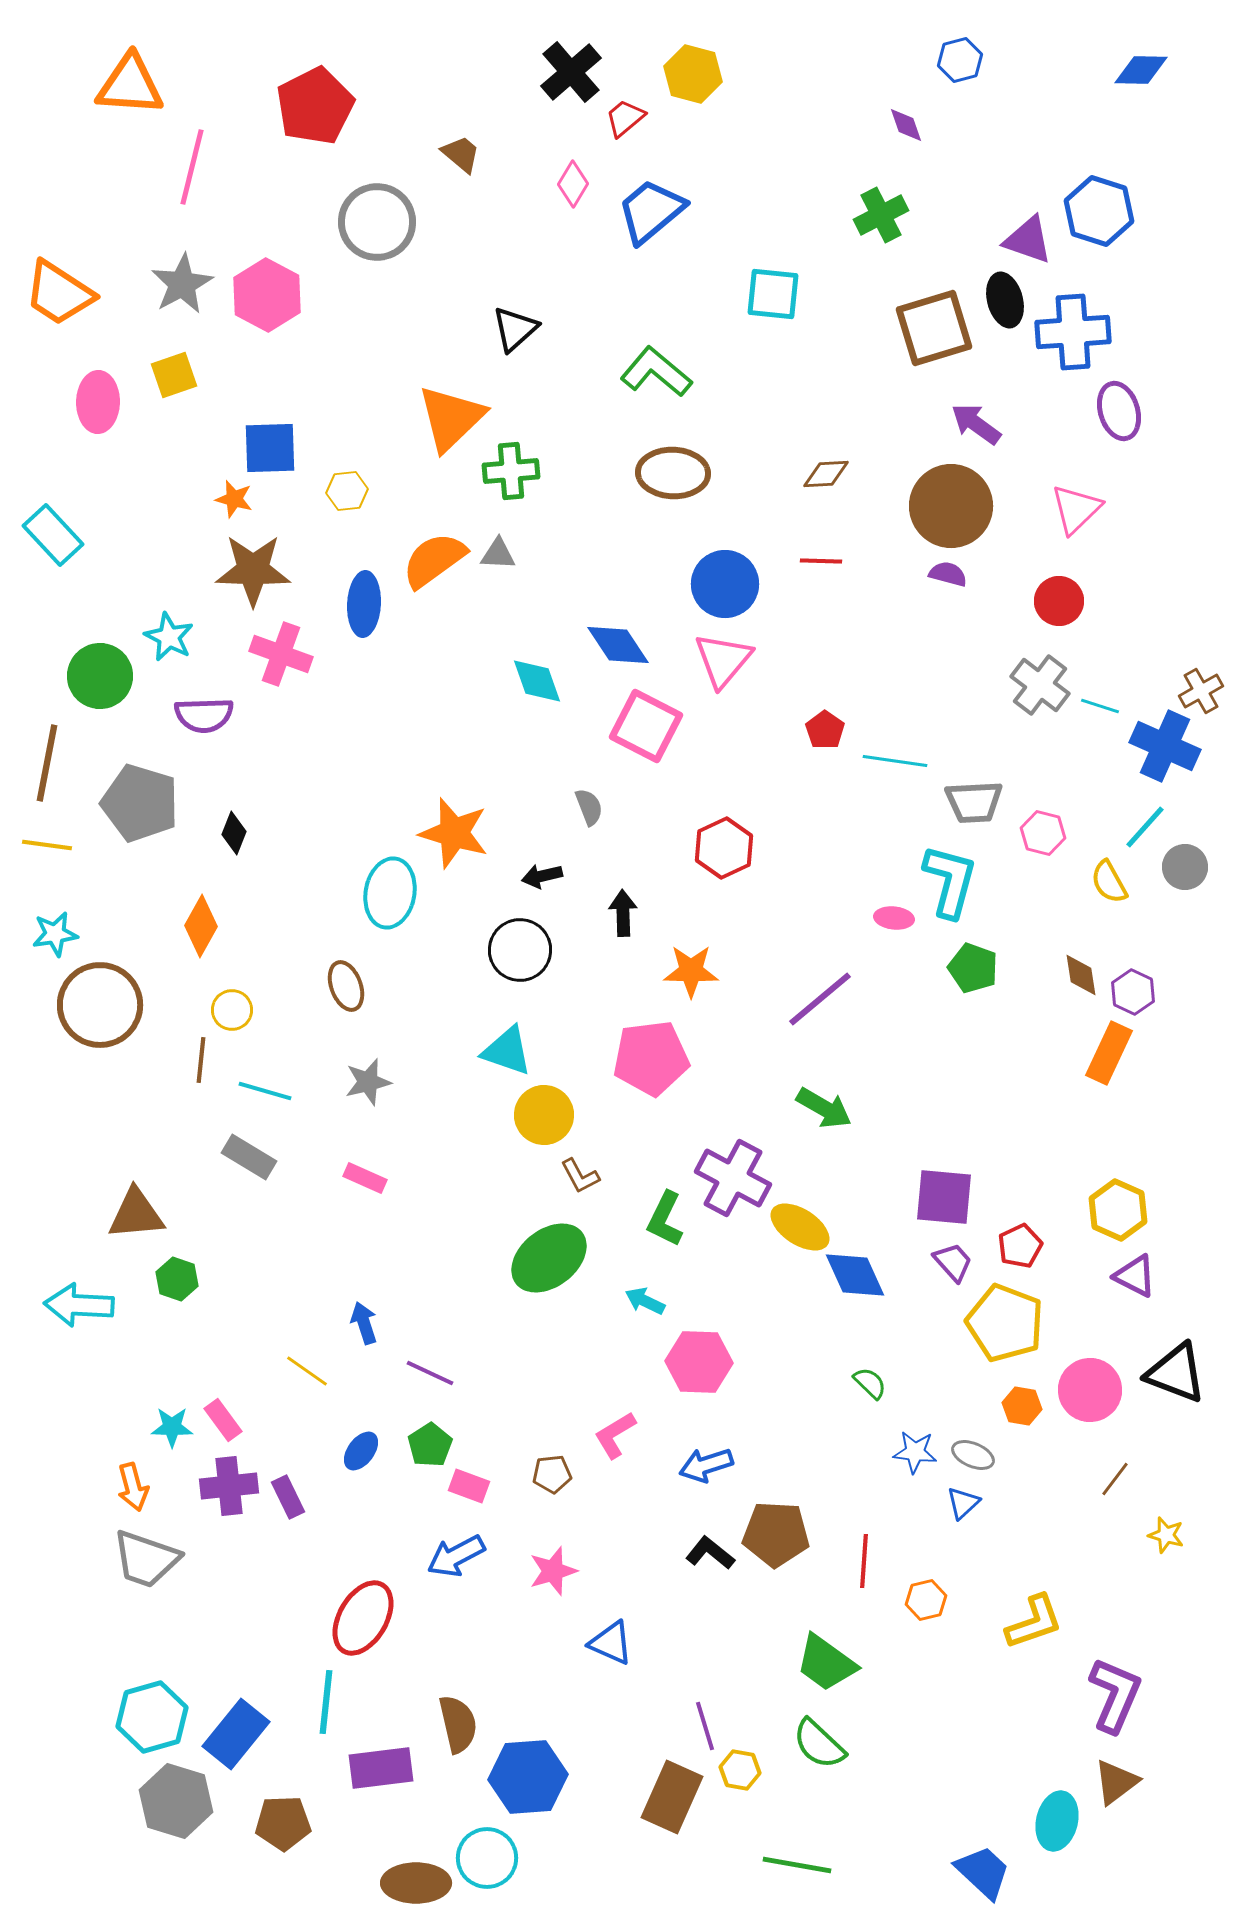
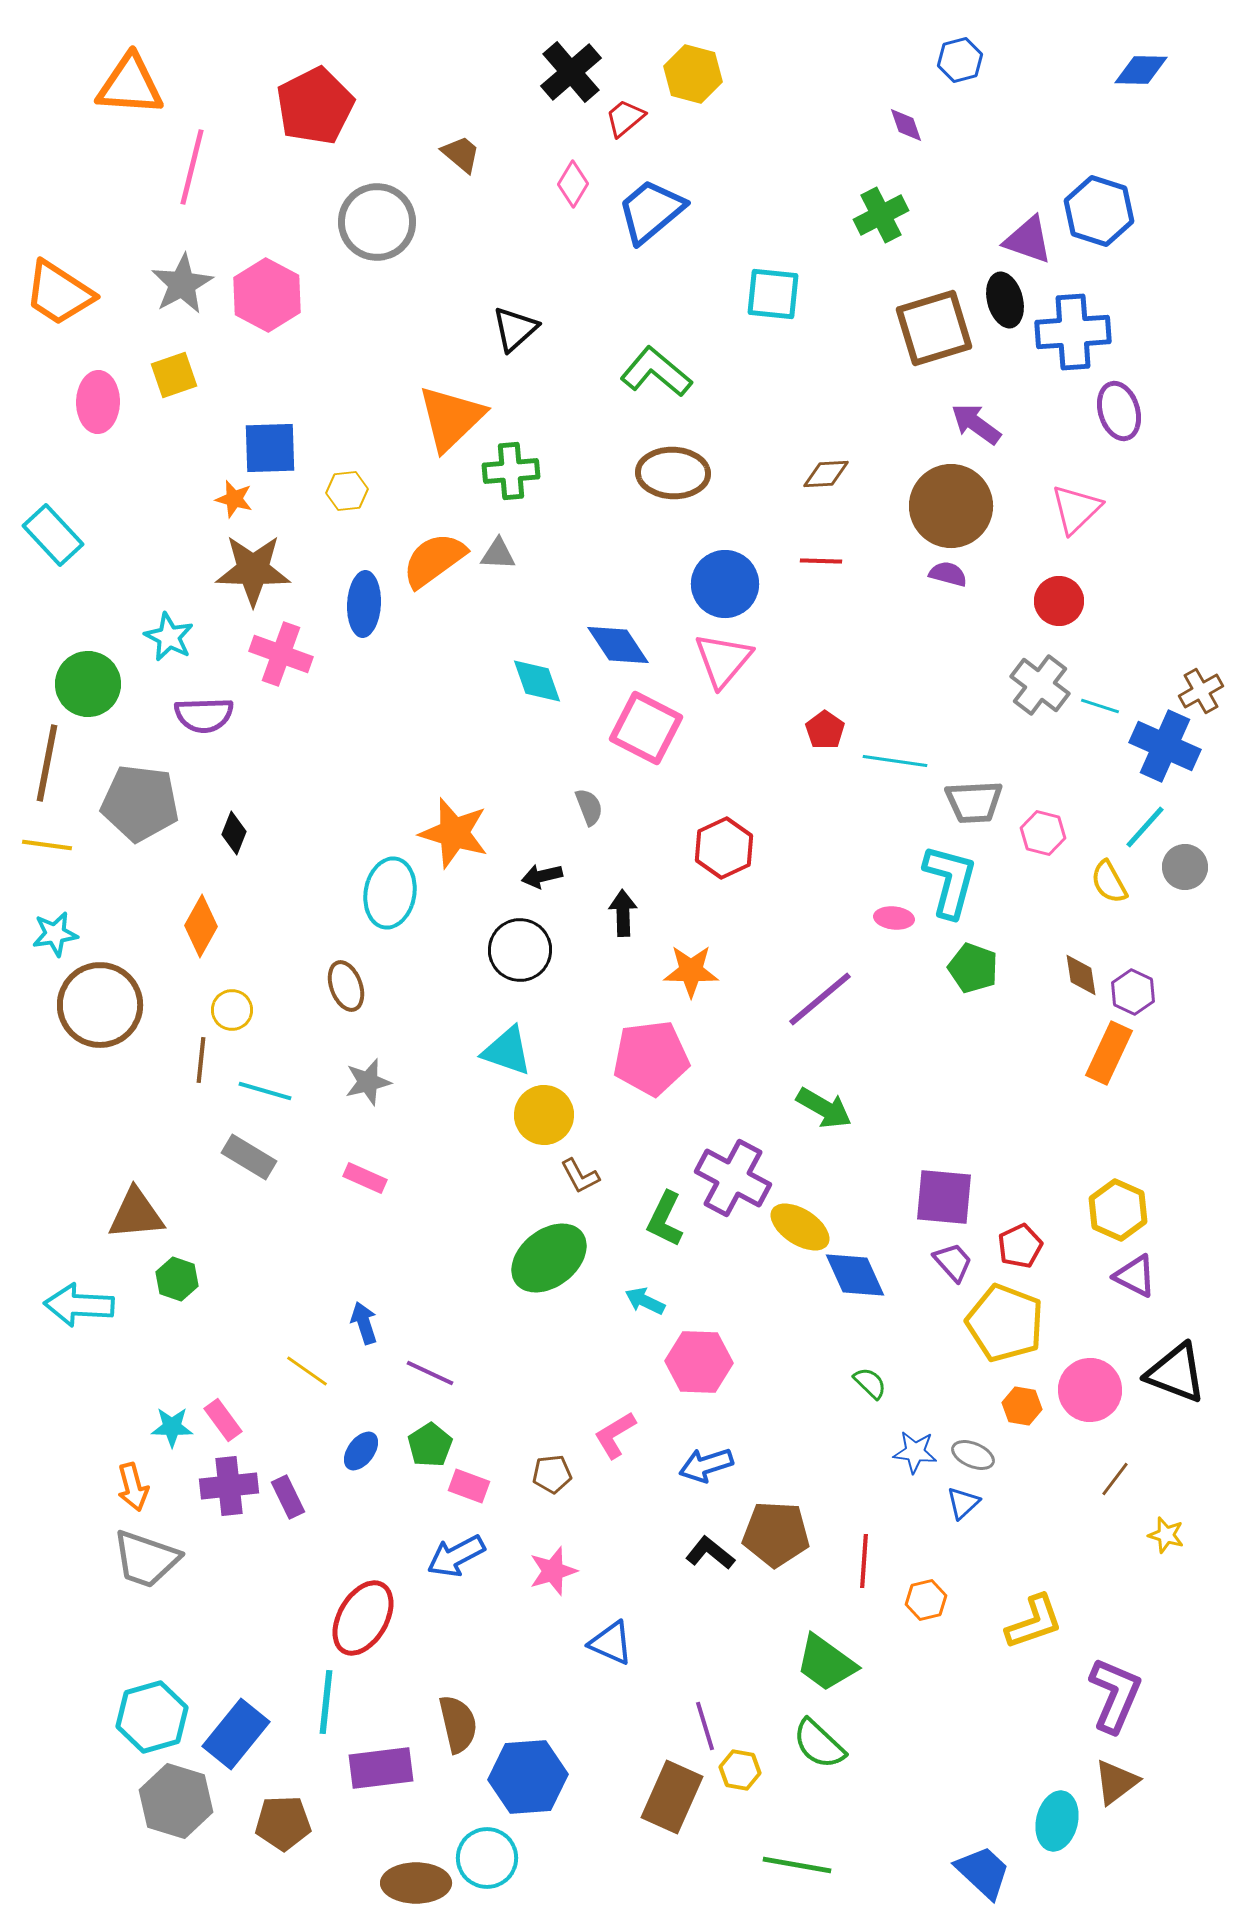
green circle at (100, 676): moved 12 px left, 8 px down
pink square at (646, 726): moved 2 px down
gray pentagon at (140, 803): rotated 10 degrees counterclockwise
